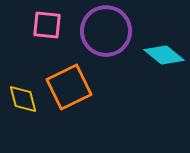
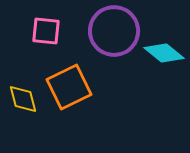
pink square: moved 1 px left, 6 px down
purple circle: moved 8 px right
cyan diamond: moved 2 px up
